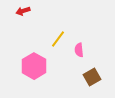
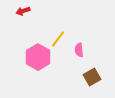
pink hexagon: moved 4 px right, 9 px up
